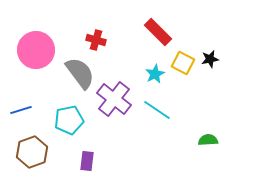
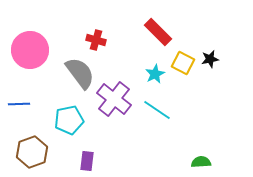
pink circle: moved 6 px left
blue line: moved 2 px left, 6 px up; rotated 15 degrees clockwise
green semicircle: moved 7 px left, 22 px down
